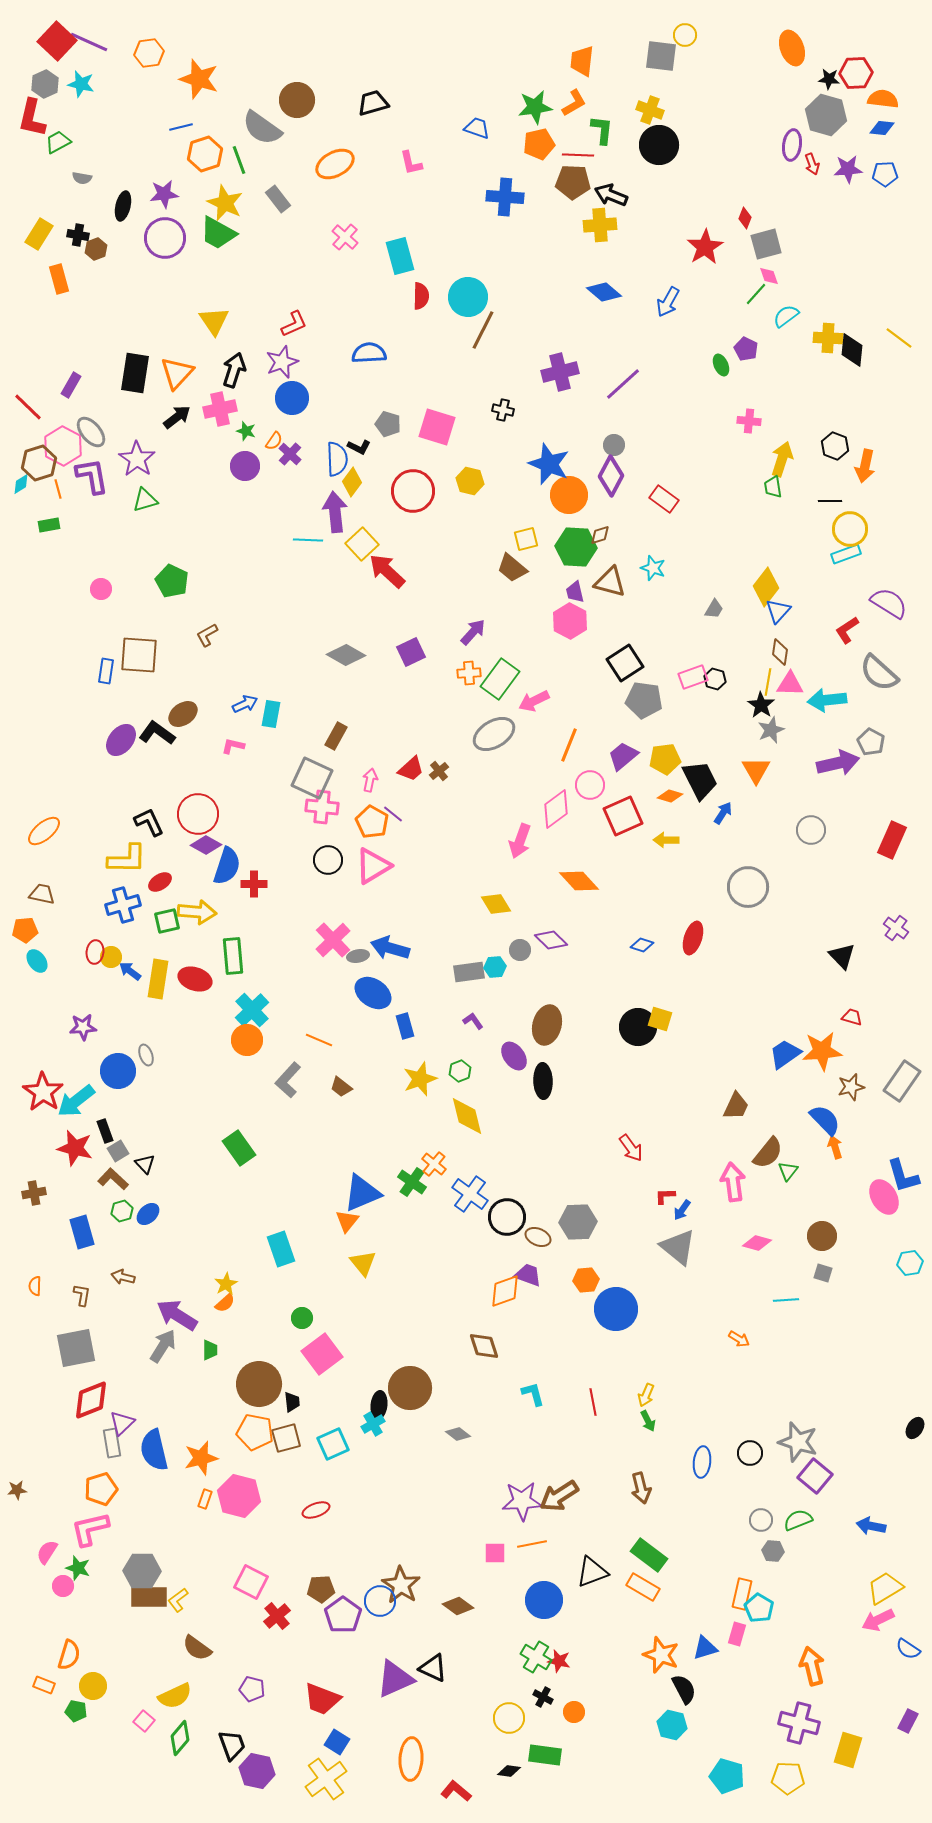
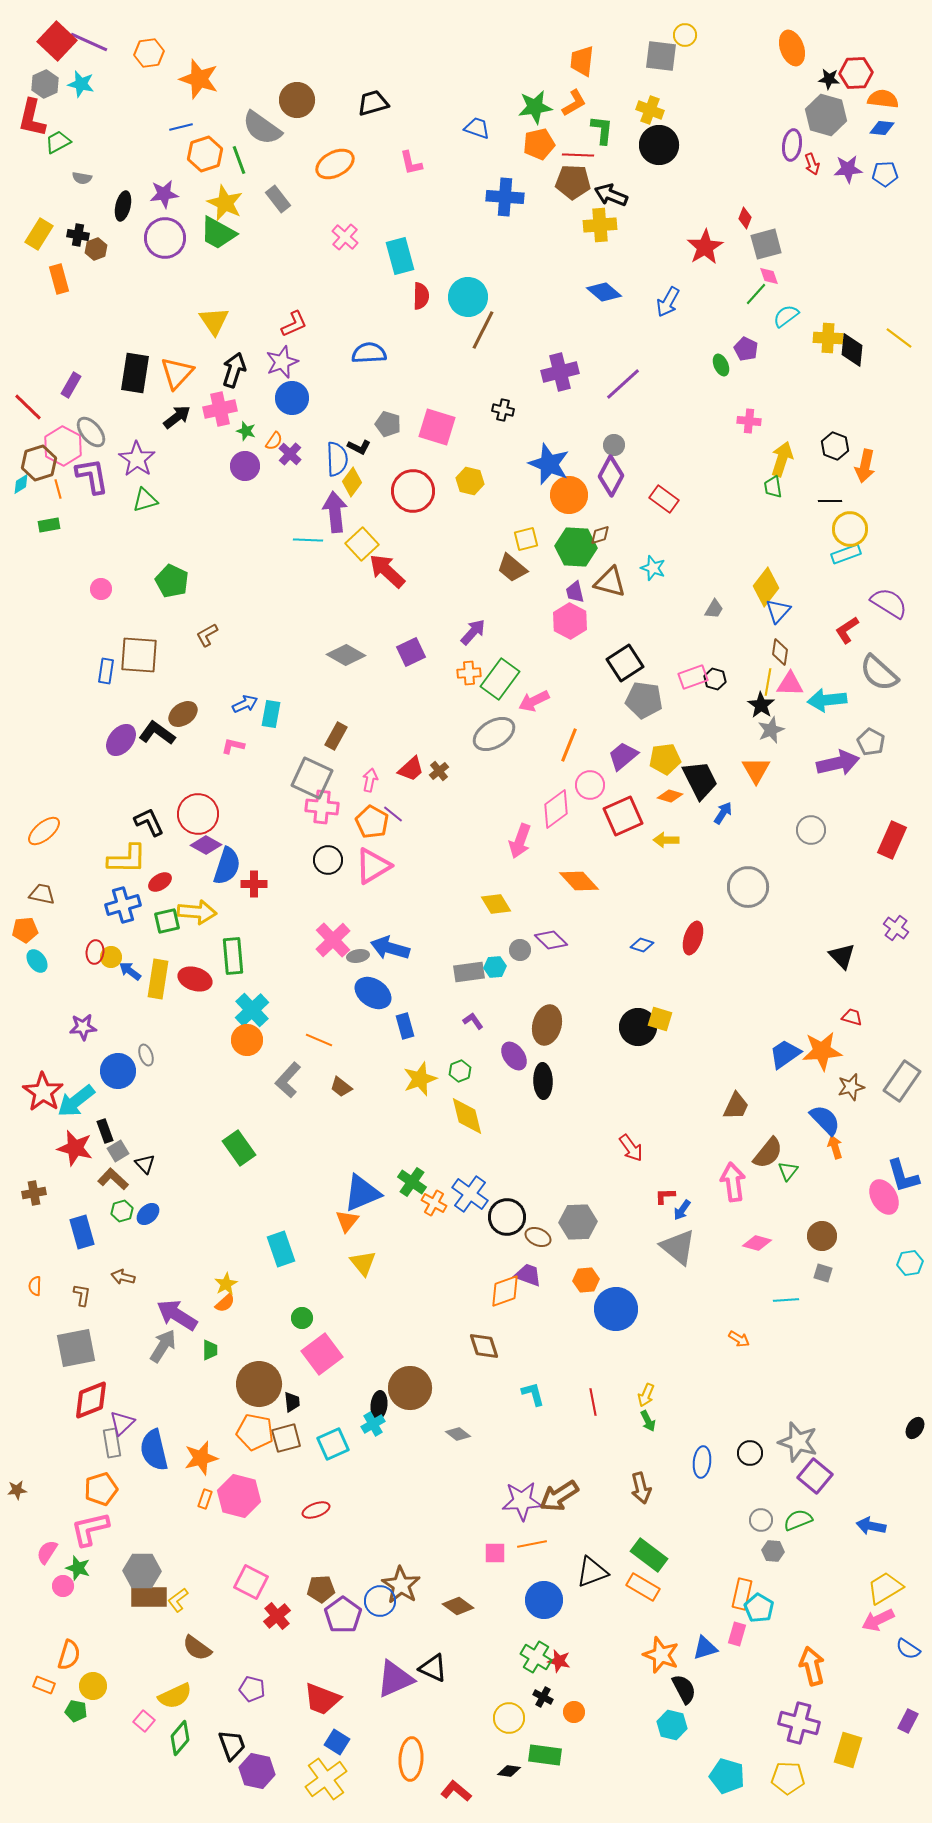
orange cross at (434, 1164): moved 39 px down; rotated 10 degrees counterclockwise
